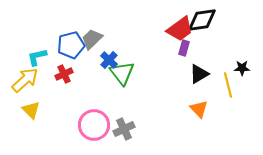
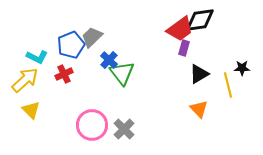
black diamond: moved 2 px left
gray trapezoid: moved 2 px up
blue pentagon: rotated 8 degrees counterclockwise
cyan L-shape: rotated 140 degrees counterclockwise
pink circle: moved 2 px left
gray cross: rotated 20 degrees counterclockwise
